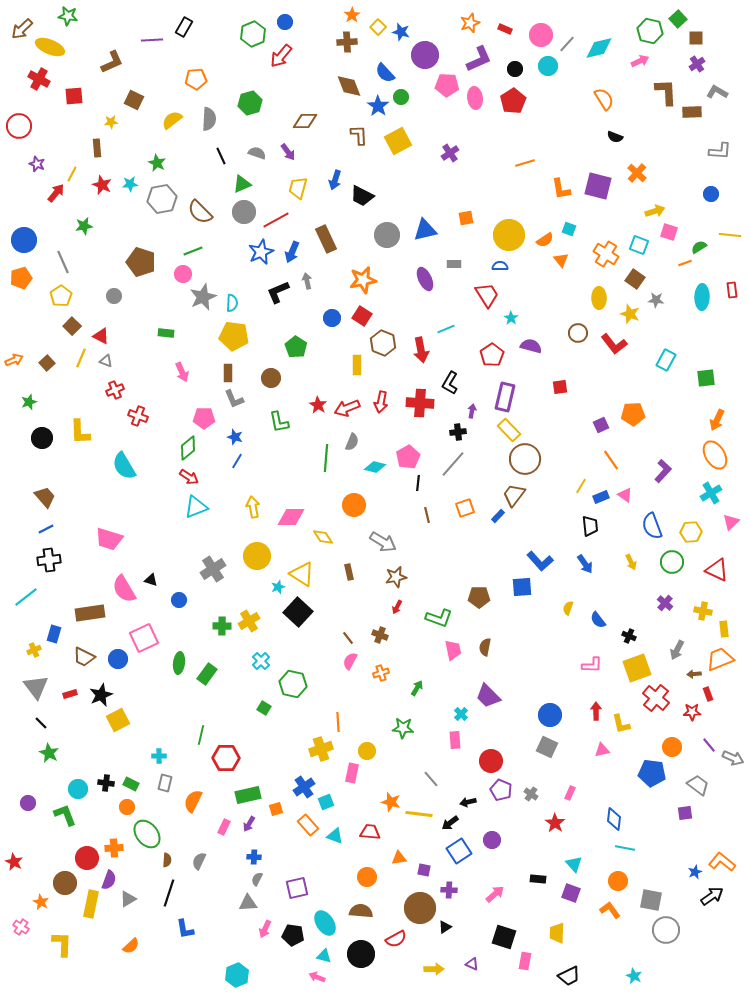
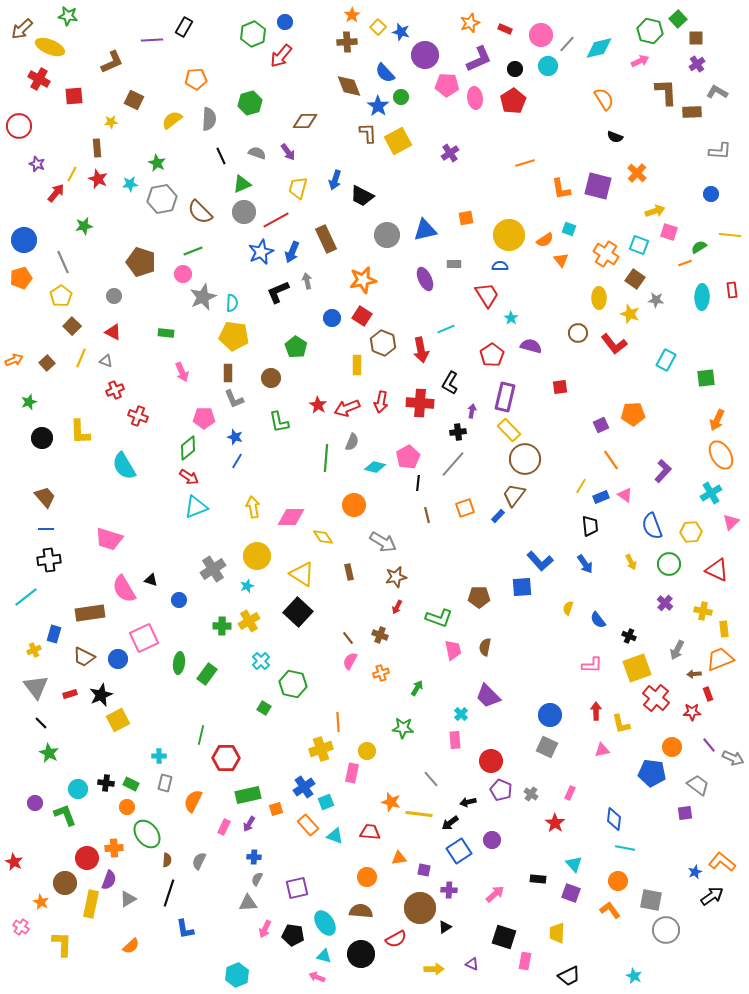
brown L-shape at (359, 135): moved 9 px right, 2 px up
red star at (102, 185): moved 4 px left, 6 px up
red triangle at (101, 336): moved 12 px right, 4 px up
orange ellipse at (715, 455): moved 6 px right
blue line at (46, 529): rotated 28 degrees clockwise
green circle at (672, 562): moved 3 px left, 2 px down
cyan star at (278, 587): moved 31 px left, 1 px up
purple circle at (28, 803): moved 7 px right
